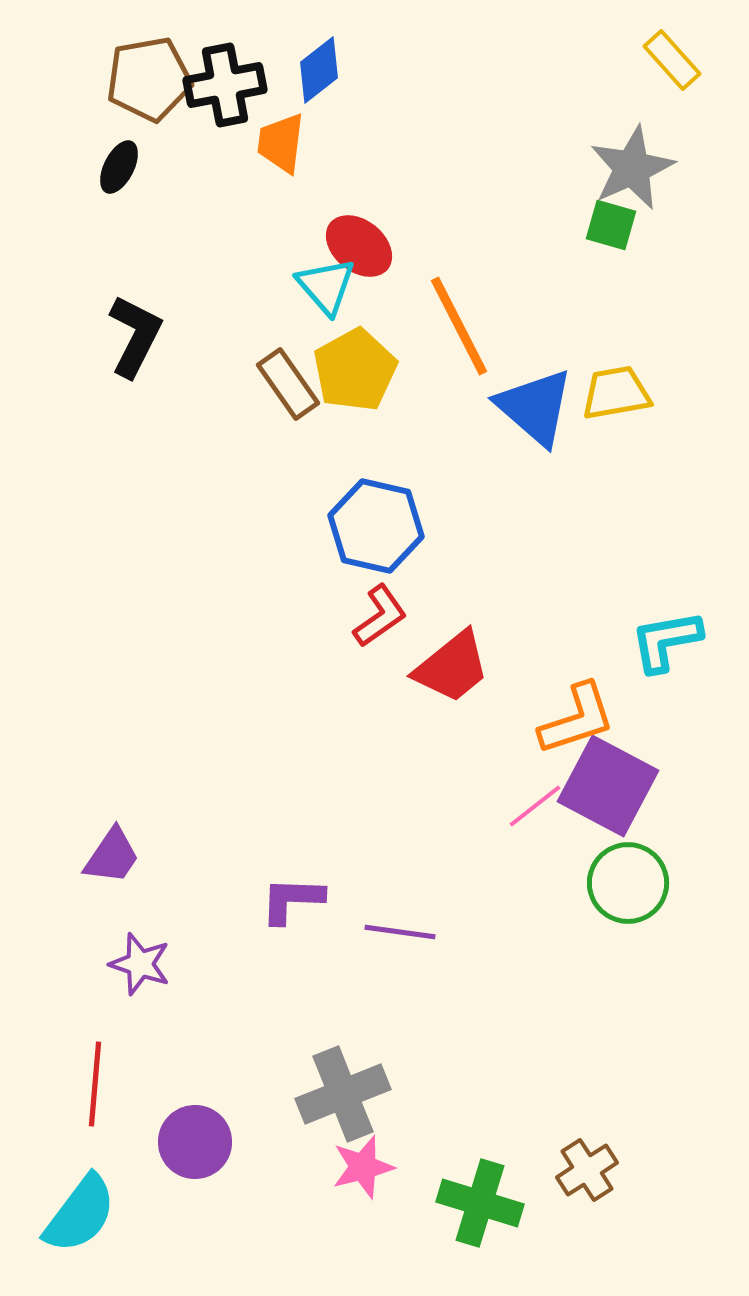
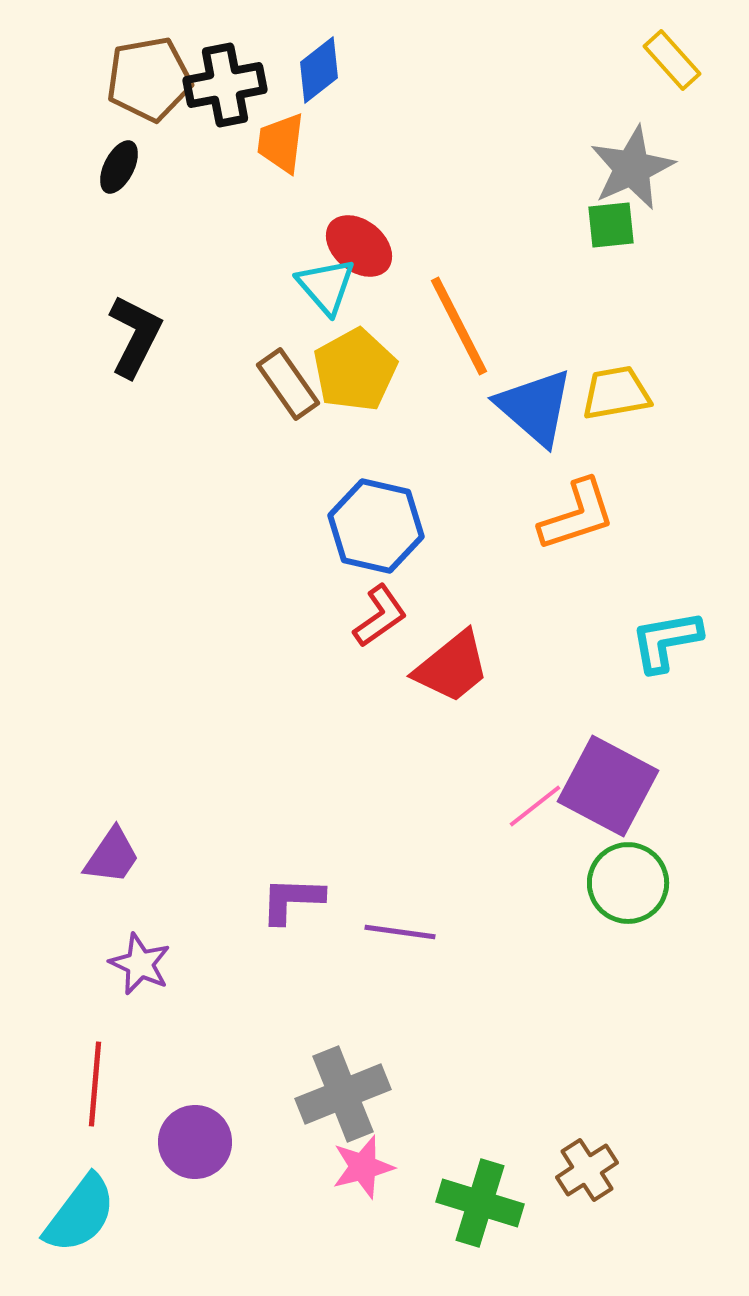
green square: rotated 22 degrees counterclockwise
orange L-shape: moved 204 px up
purple star: rotated 6 degrees clockwise
